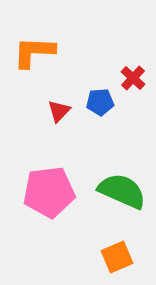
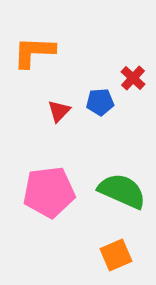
orange square: moved 1 px left, 2 px up
